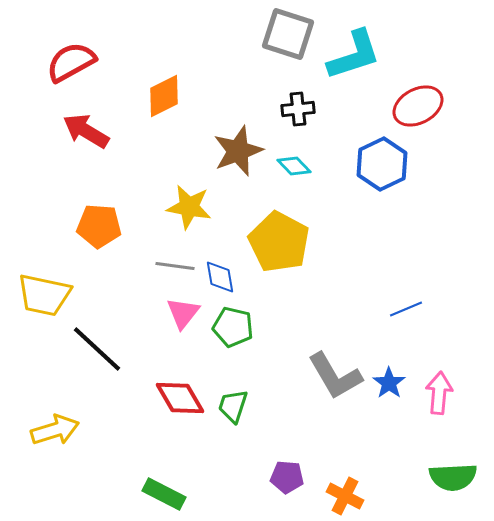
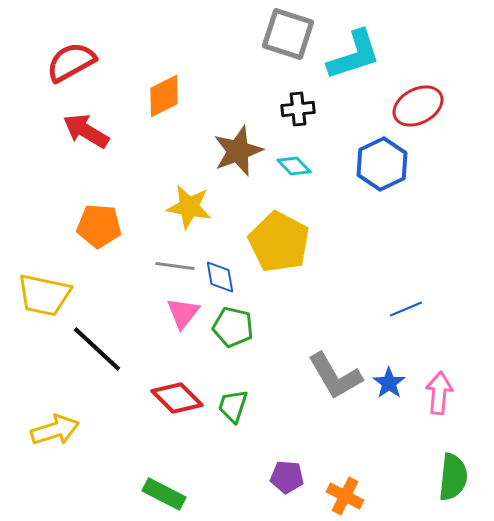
red diamond: moved 3 px left; rotated 15 degrees counterclockwise
green semicircle: rotated 81 degrees counterclockwise
